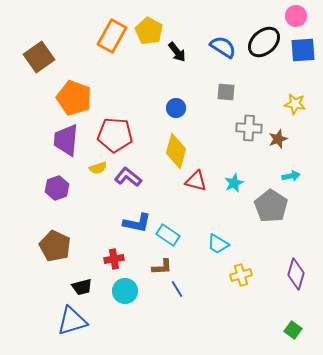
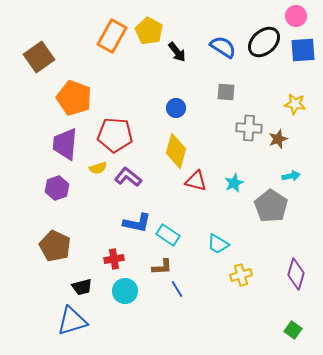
purple trapezoid: moved 1 px left, 4 px down
